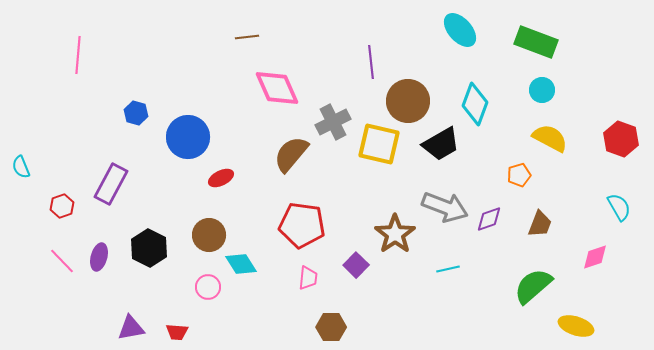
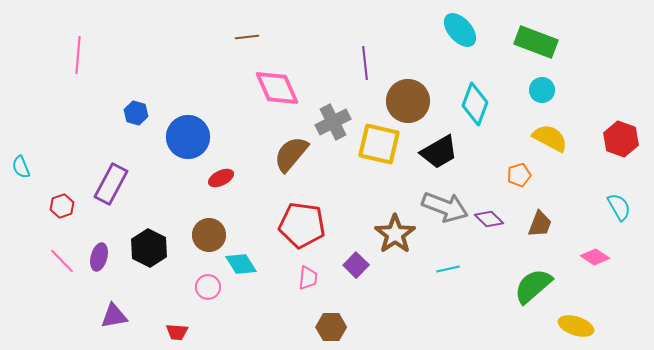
purple line at (371, 62): moved 6 px left, 1 px down
black trapezoid at (441, 144): moved 2 px left, 8 px down
purple diamond at (489, 219): rotated 64 degrees clockwise
pink diamond at (595, 257): rotated 52 degrees clockwise
purple triangle at (131, 328): moved 17 px left, 12 px up
